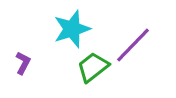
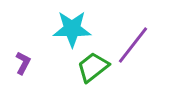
cyan star: rotated 18 degrees clockwise
purple line: rotated 6 degrees counterclockwise
